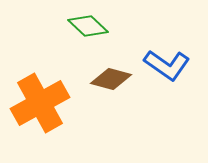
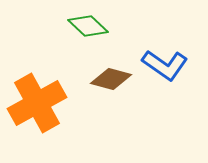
blue L-shape: moved 2 px left
orange cross: moved 3 px left
